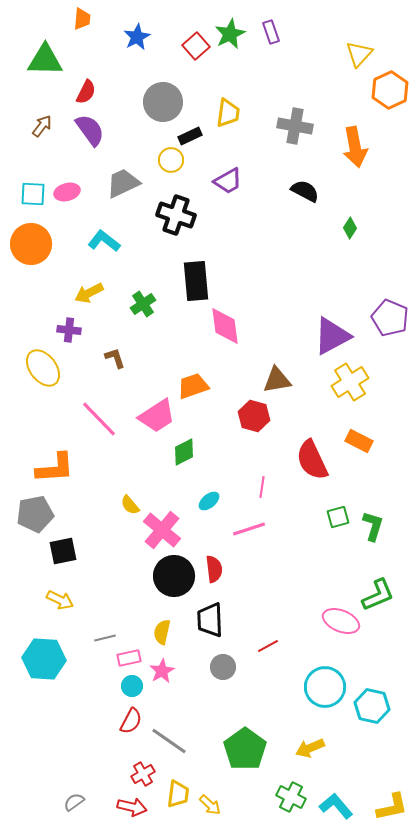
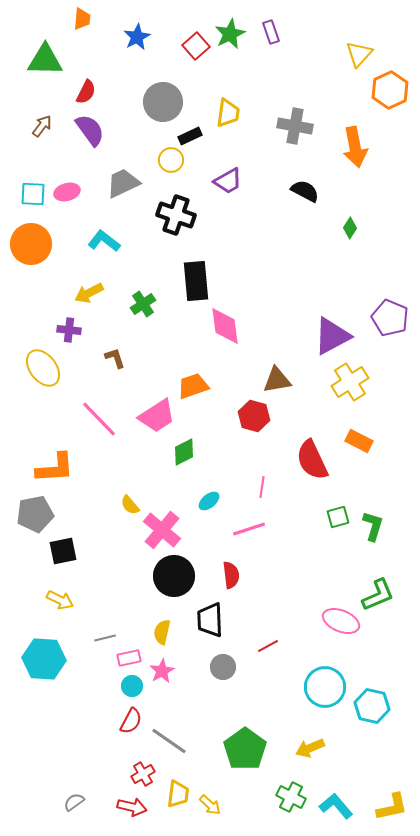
red semicircle at (214, 569): moved 17 px right, 6 px down
